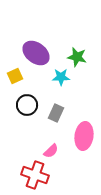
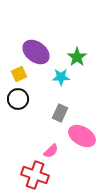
purple ellipse: moved 1 px up
green star: rotated 24 degrees clockwise
yellow square: moved 4 px right, 2 px up
black circle: moved 9 px left, 6 px up
gray rectangle: moved 4 px right
pink ellipse: moved 2 px left; rotated 68 degrees counterclockwise
